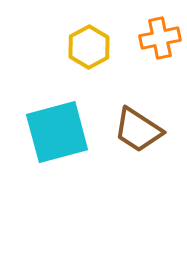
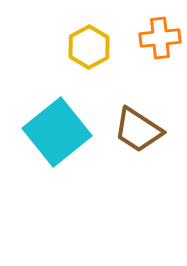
orange cross: rotated 6 degrees clockwise
cyan square: rotated 24 degrees counterclockwise
